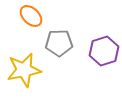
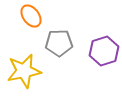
orange ellipse: rotated 10 degrees clockwise
yellow star: moved 1 px down
